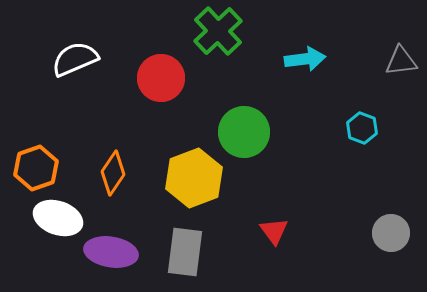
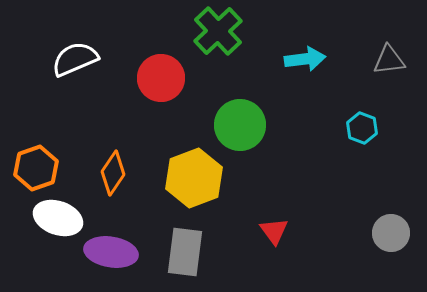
gray triangle: moved 12 px left, 1 px up
green circle: moved 4 px left, 7 px up
